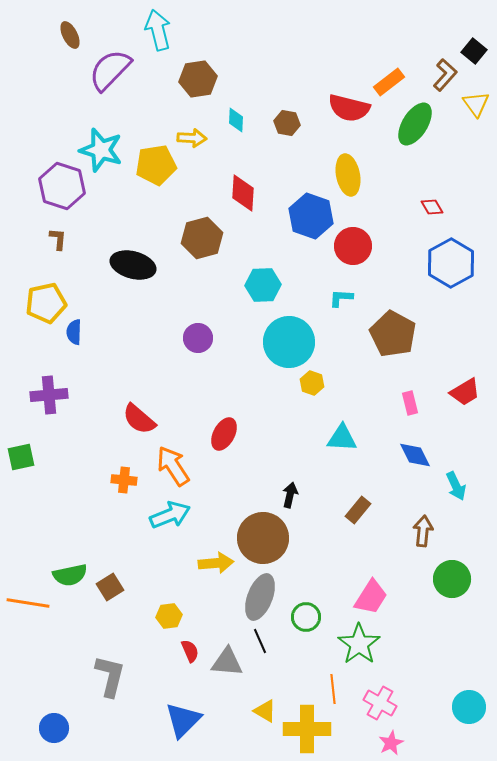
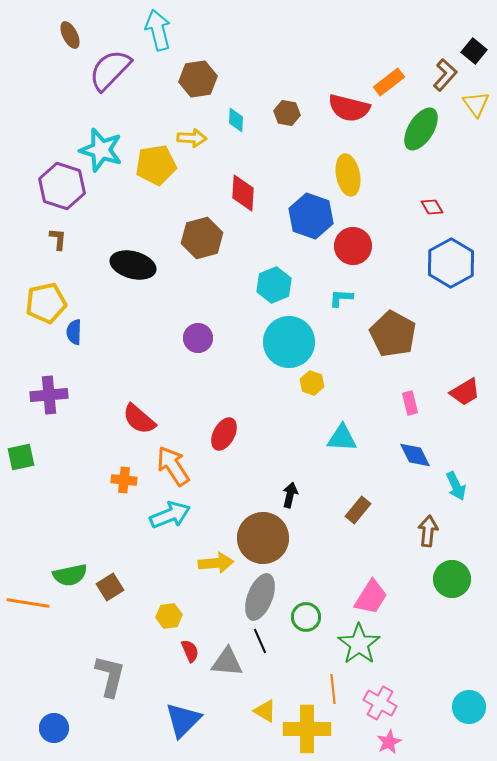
brown hexagon at (287, 123): moved 10 px up
green ellipse at (415, 124): moved 6 px right, 5 px down
cyan hexagon at (263, 285): moved 11 px right; rotated 20 degrees counterclockwise
brown arrow at (423, 531): moved 5 px right
pink star at (391, 743): moved 2 px left, 1 px up
